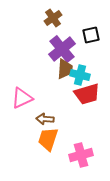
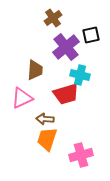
purple cross: moved 4 px right, 2 px up
brown trapezoid: moved 30 px left, 1 px down
red trapezoid: moved 21 px left
orange trapezoid: moved 1 px left
